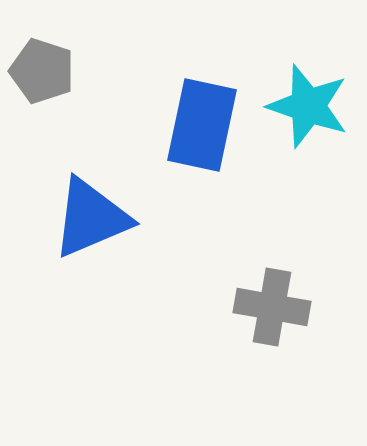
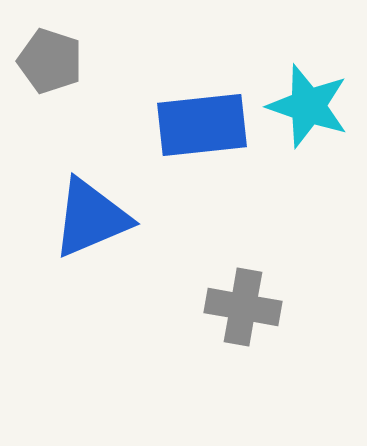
gray pentagon: moved 8 px right, 10 px up
blue rectangle: rotated 72 degrees clockwise
gray cross: moved 29 px left
